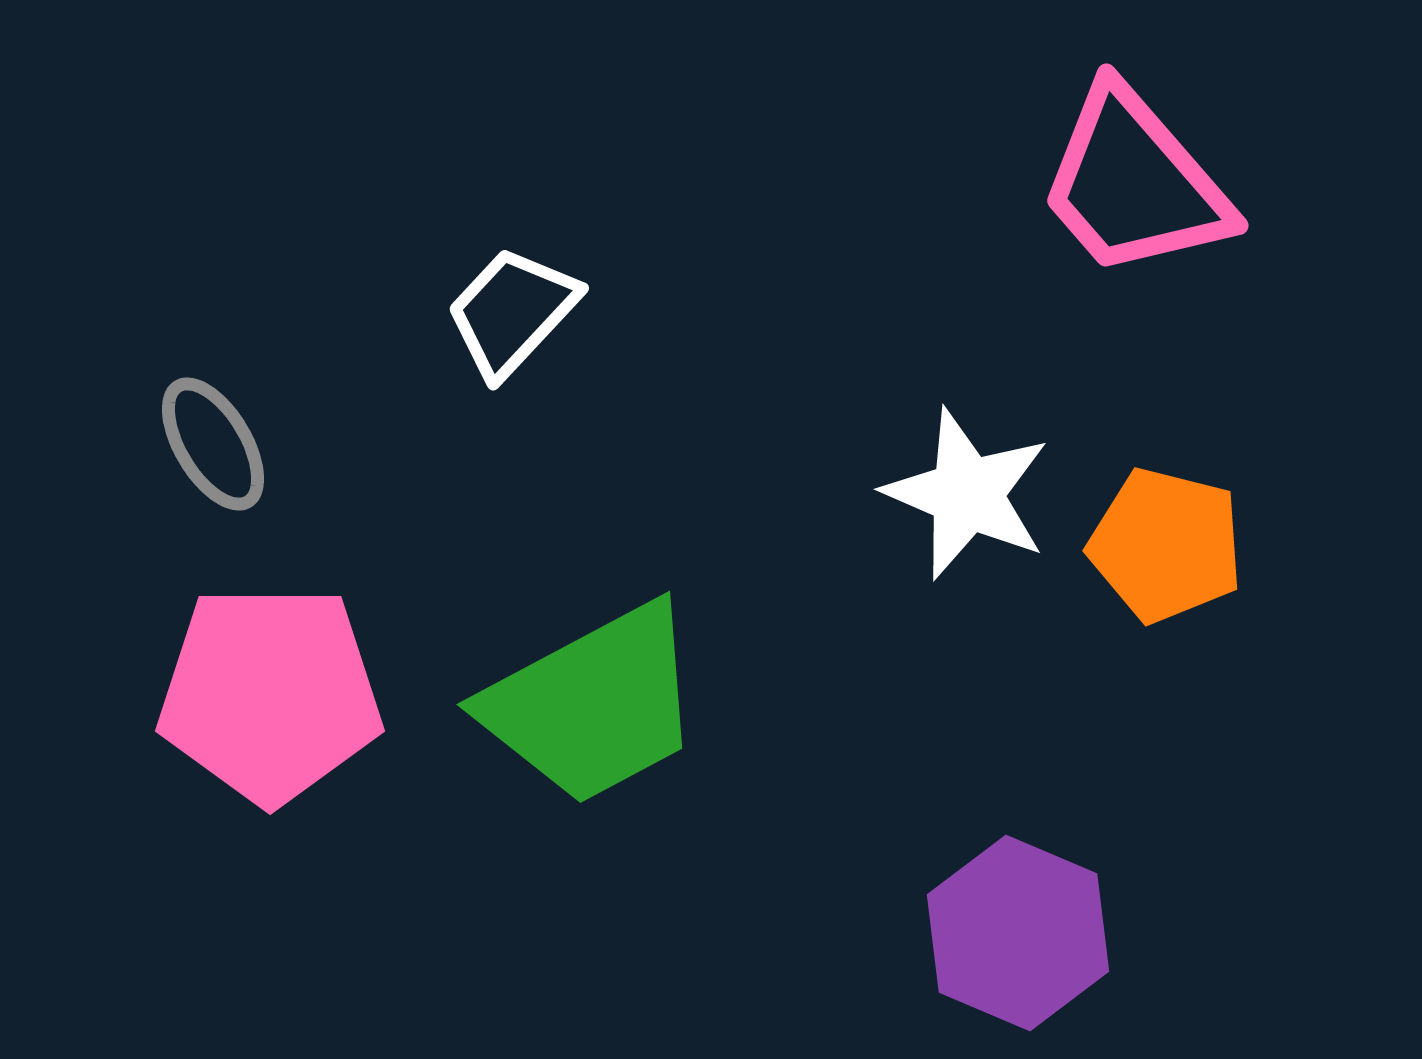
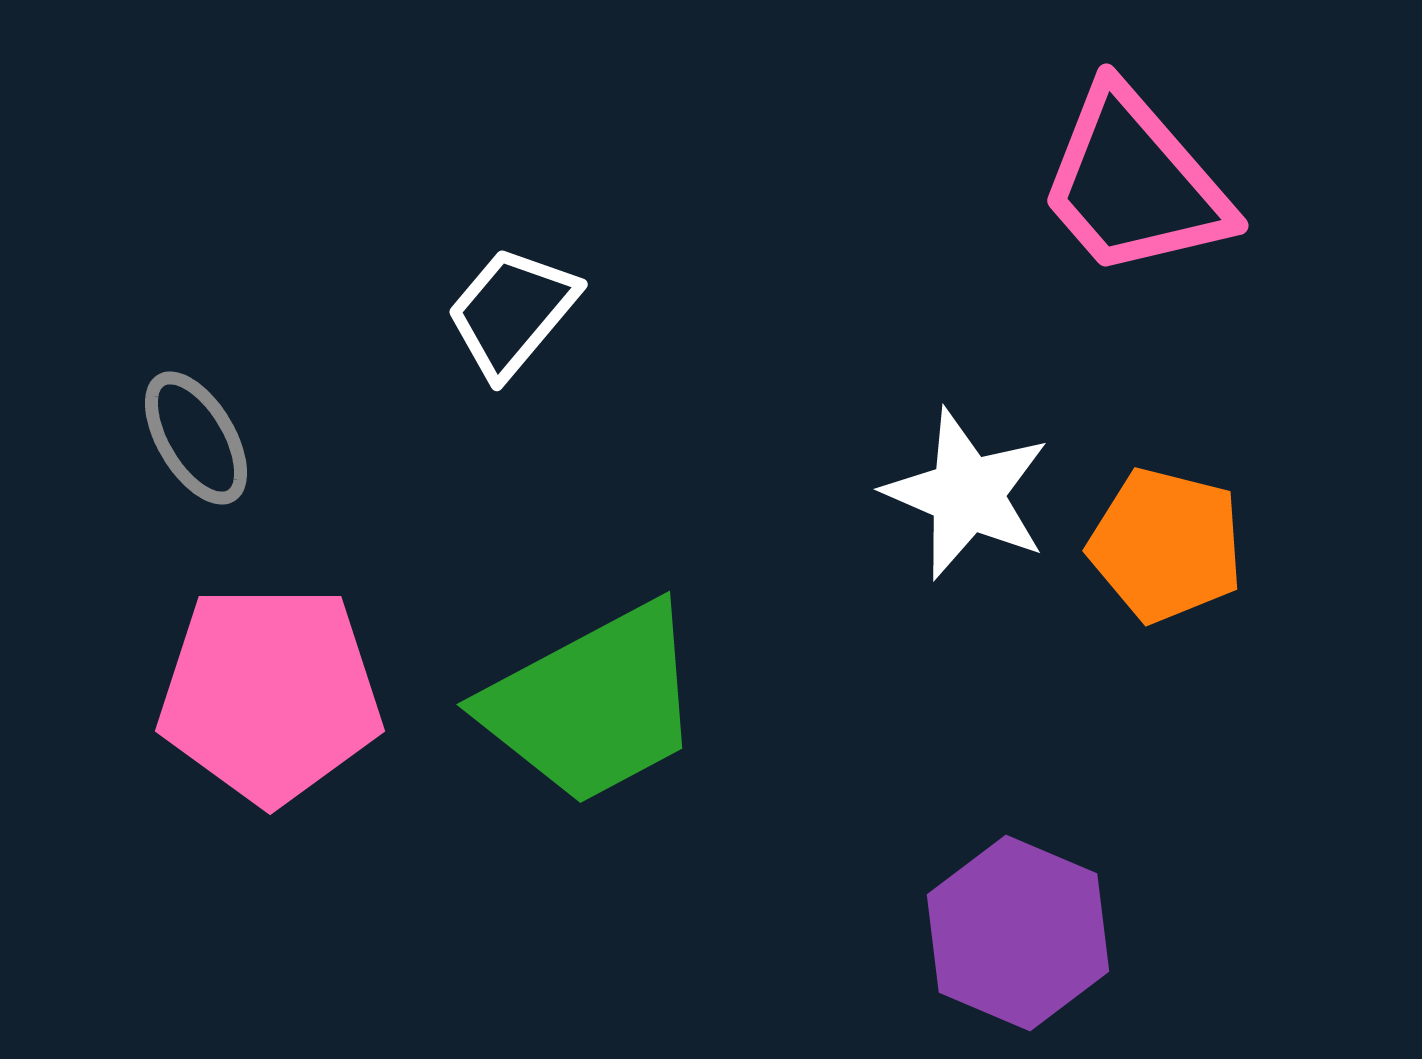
white trapezoid: rotated 3 degrees counterclockwise
gray ellipse: moved 17 px left, 6 px up
